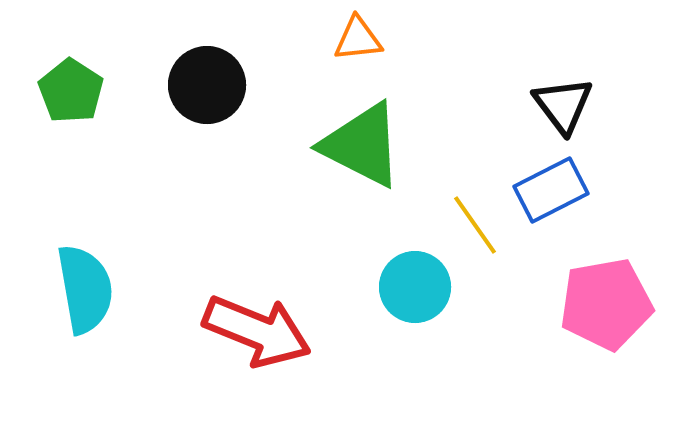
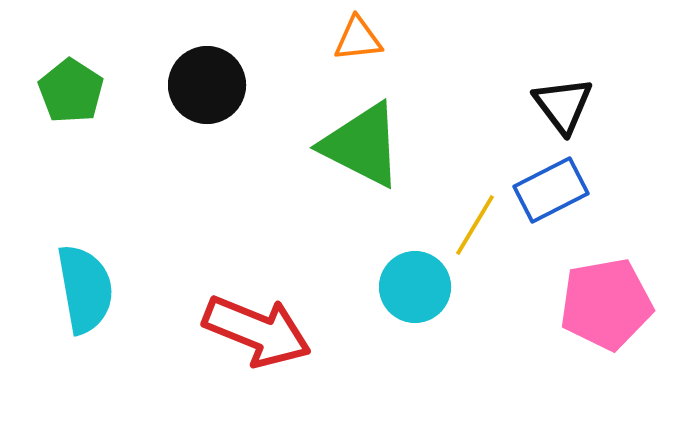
yellow line: rotated 66 degrees clockwise
